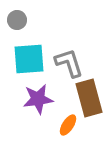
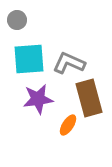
gray L-shape: rotated 48 degrees counterclockwise
